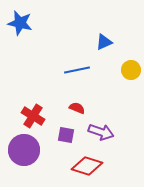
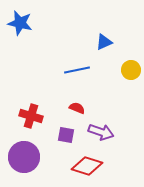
red cross: moved 2 px left; rotated 15 degrees counterclockwise
purple circle: moved 7 px down
